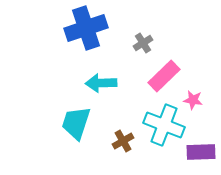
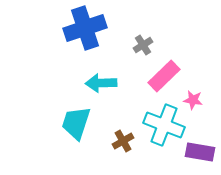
blue cross: moved 1 px left
gray cross: moved 2 px down
purple rectangle: moved 1 px left; rotated 12 degrees clockwise
